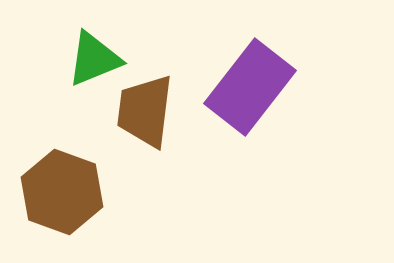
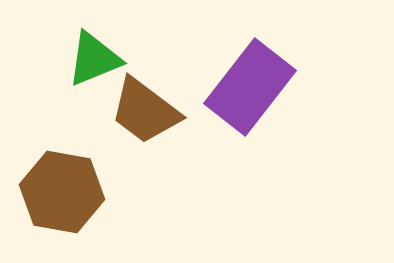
brown trapezoid: rotated 60 degrees counterclockwise
brown hexagon: rotated 10 degrees counterclockwise
